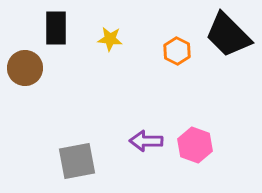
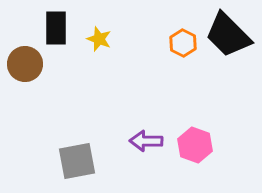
yellow star: moved 11 px left; rotated 15 degrees clockwise
orange hexagon: moved 6 px right, 8 px up
brown circle: moved 4 px up
